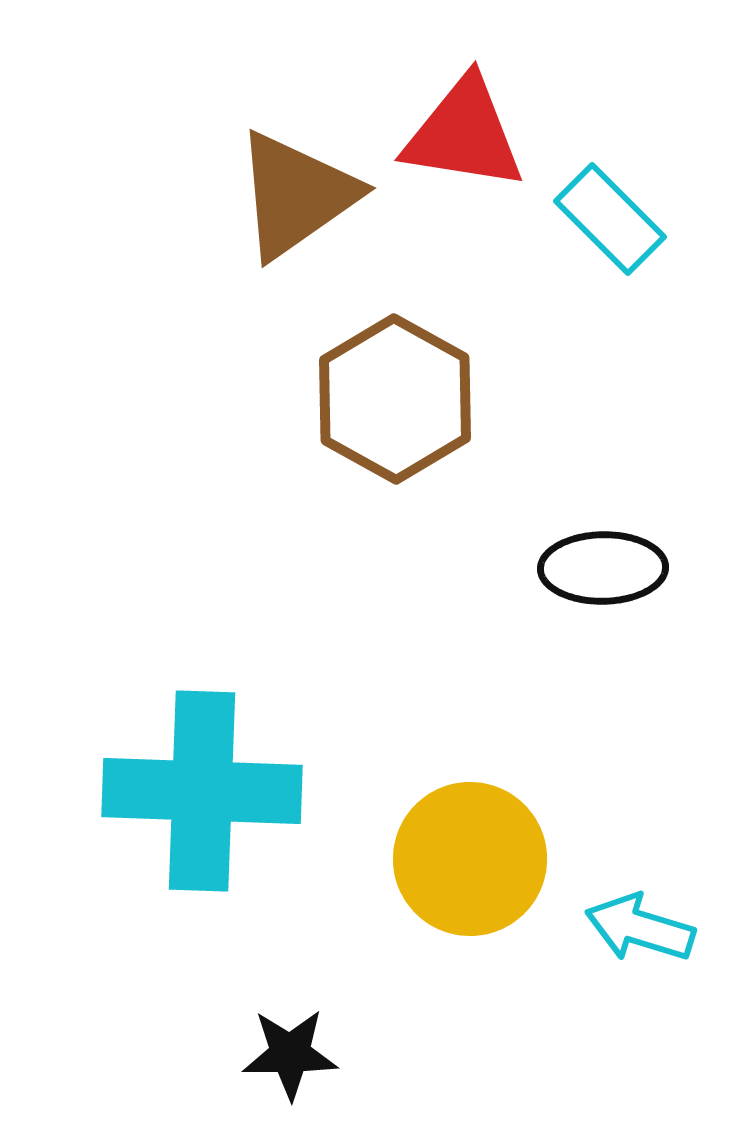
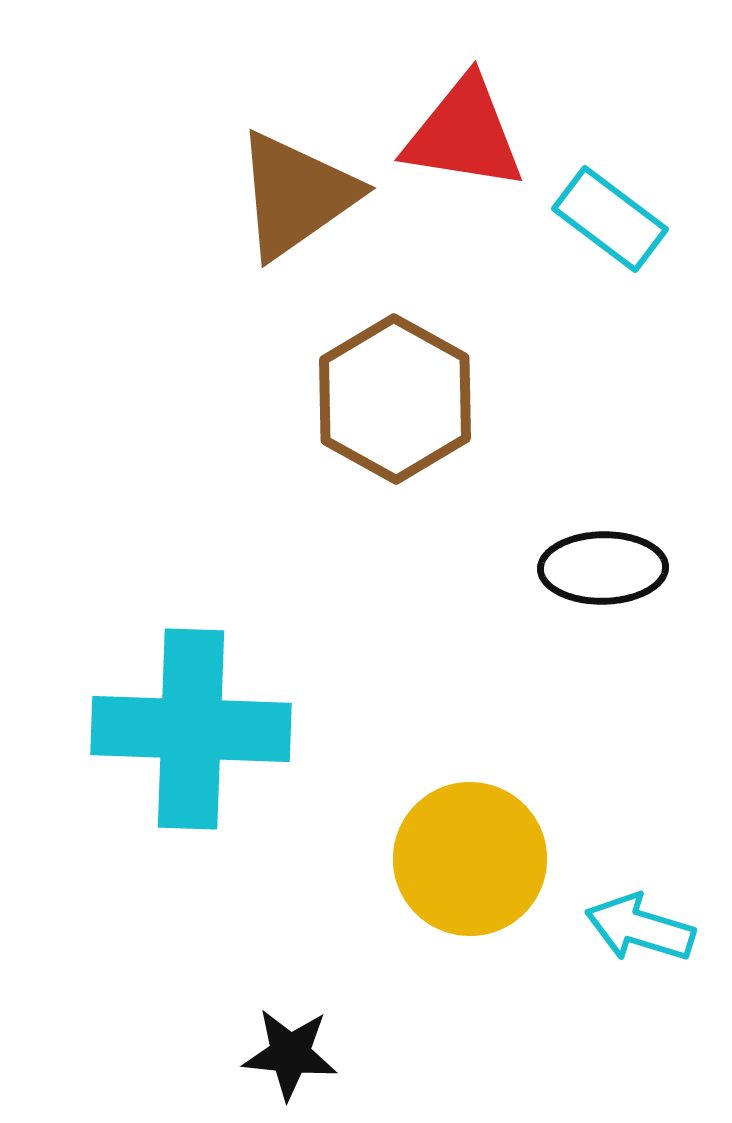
cyan rectangle: rotated 8 degrees counterclockwise
cyan cross: moved 11 px left, 62 px up
black star: rotated 6 degrees clockwise
